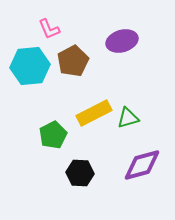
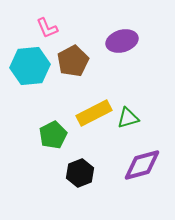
pink L-shape: moved 2 px left, 1 px up
black hexagon: rotated 24 degrees counterclockwise
